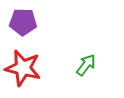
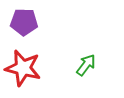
purple pentagon: moved 1 px right
